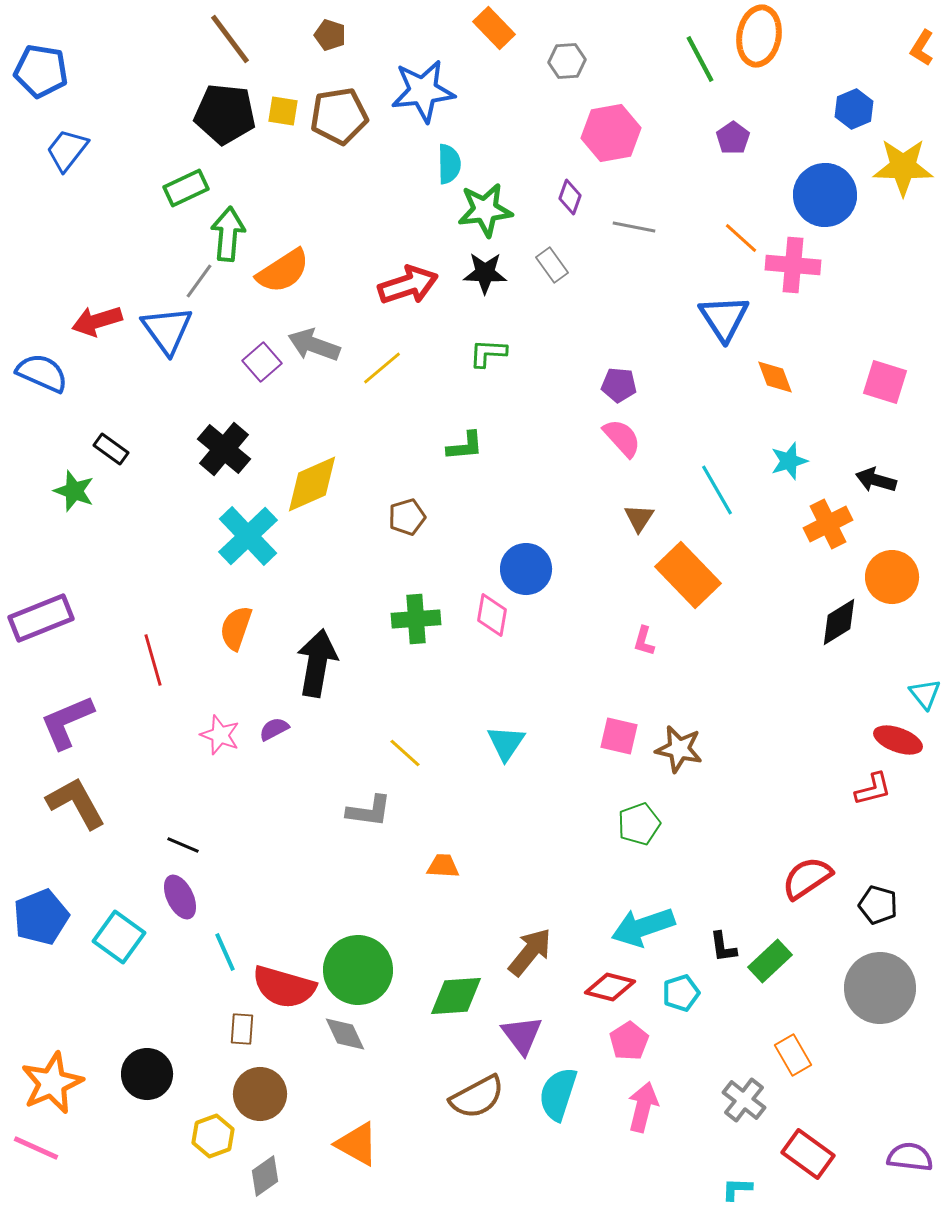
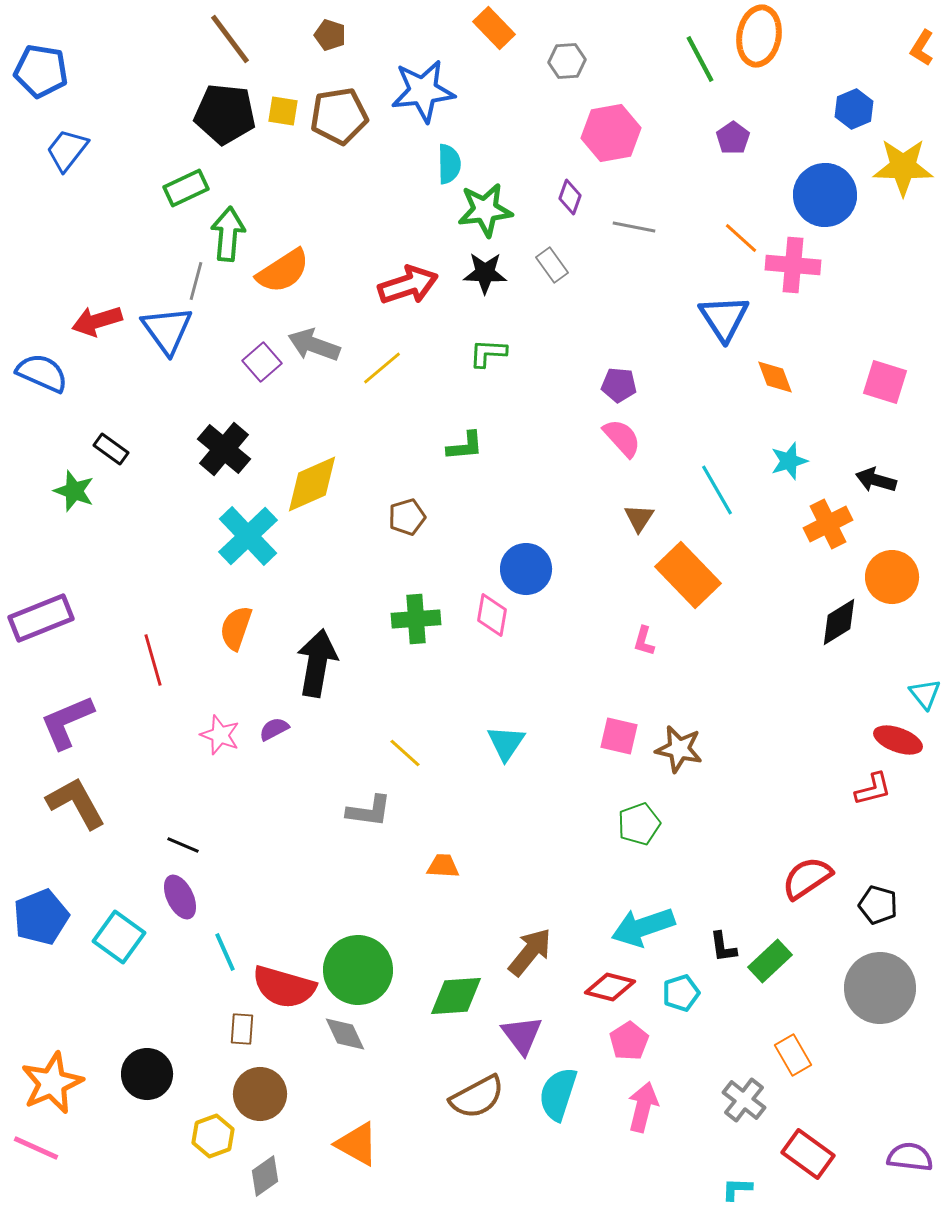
gray line at (199, 281): moved 3 px left; rotated 21 degrees counterclockwise
